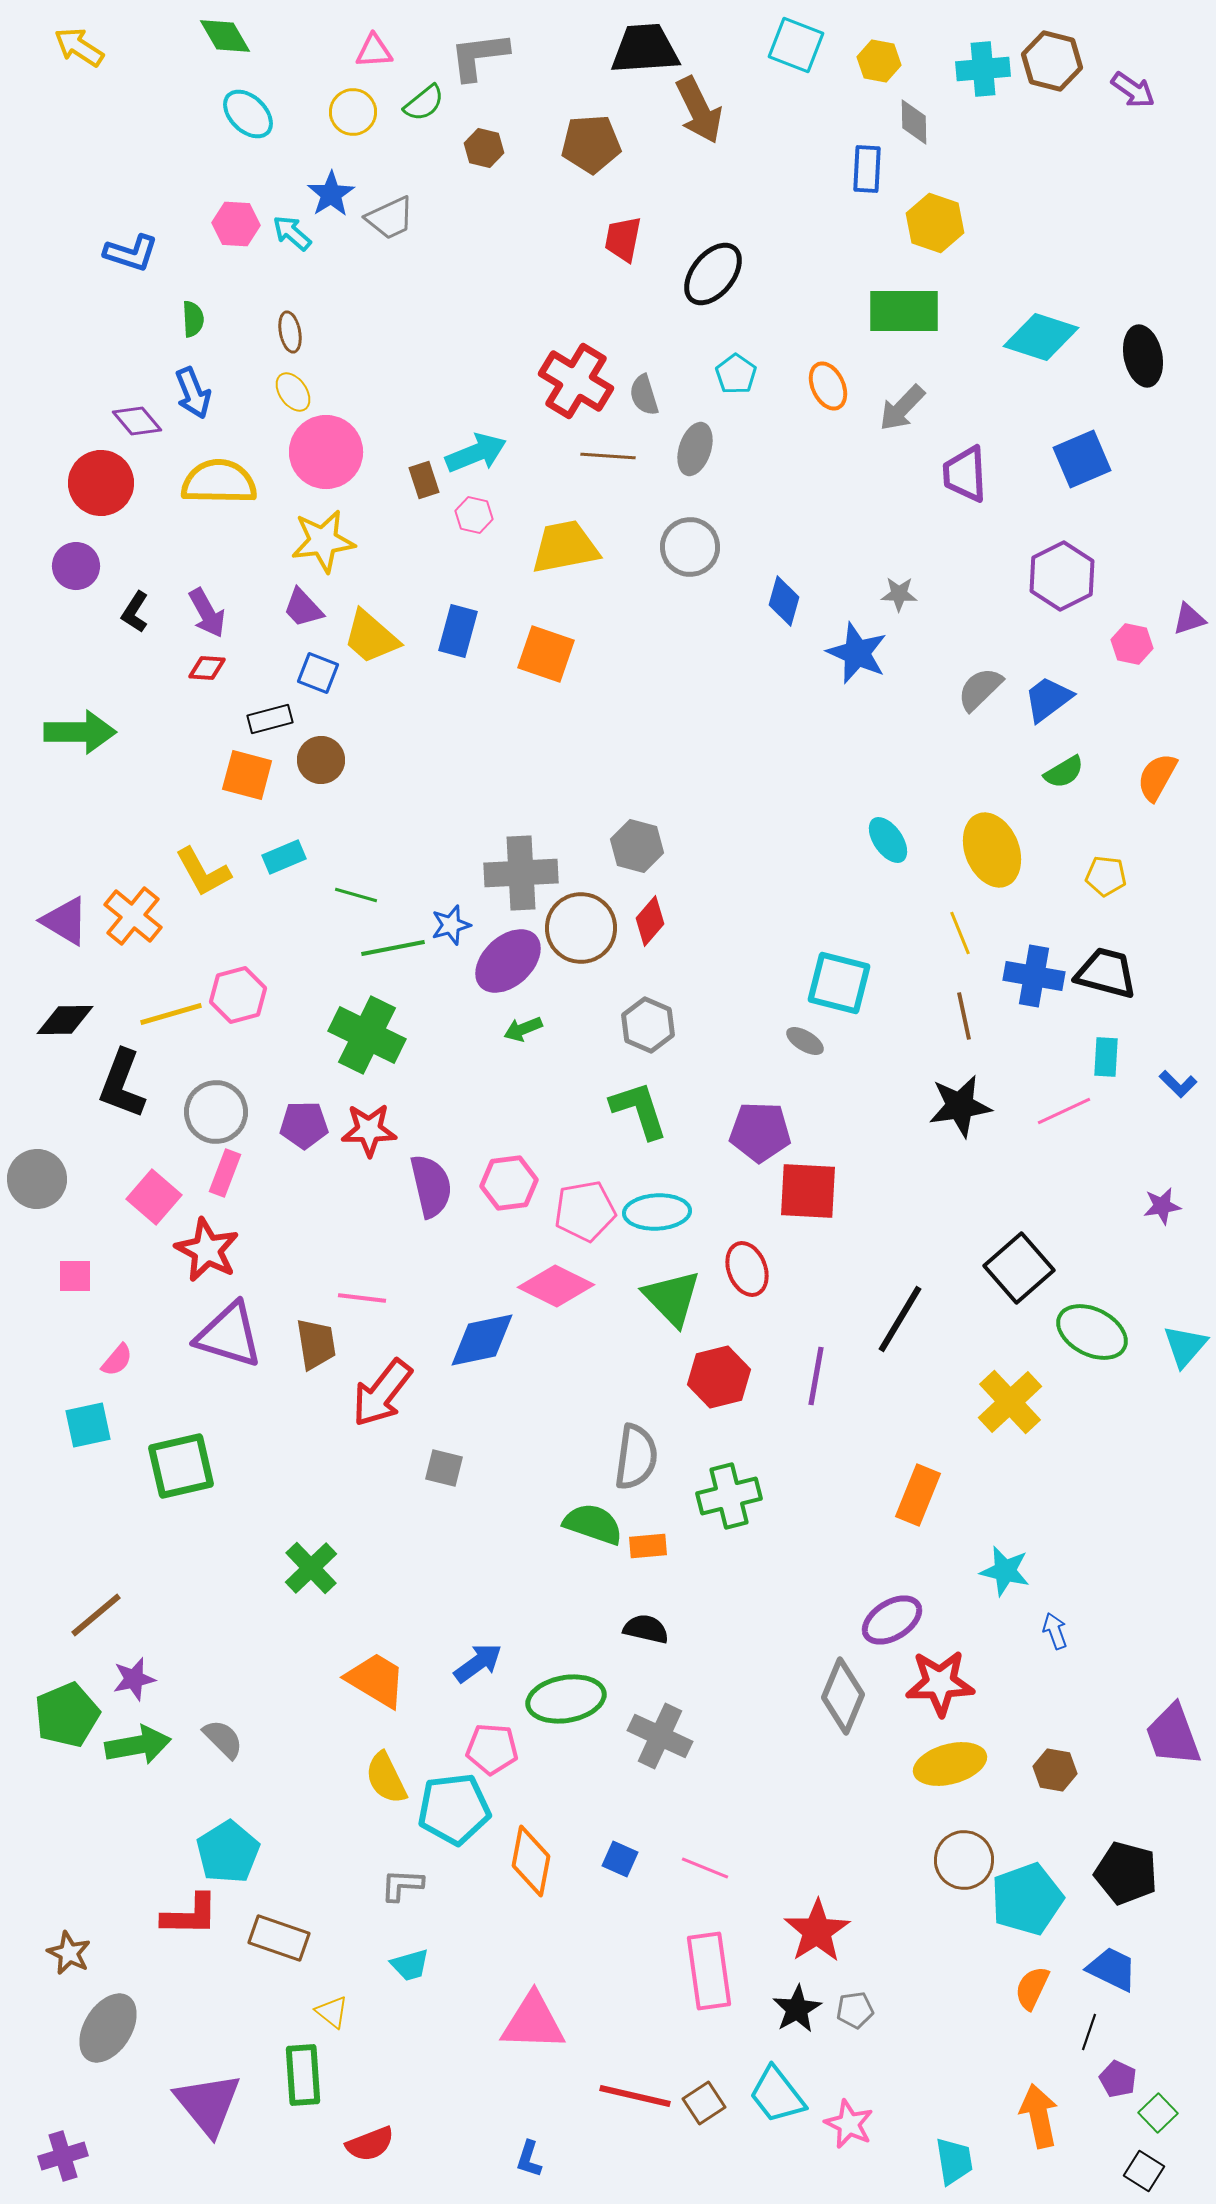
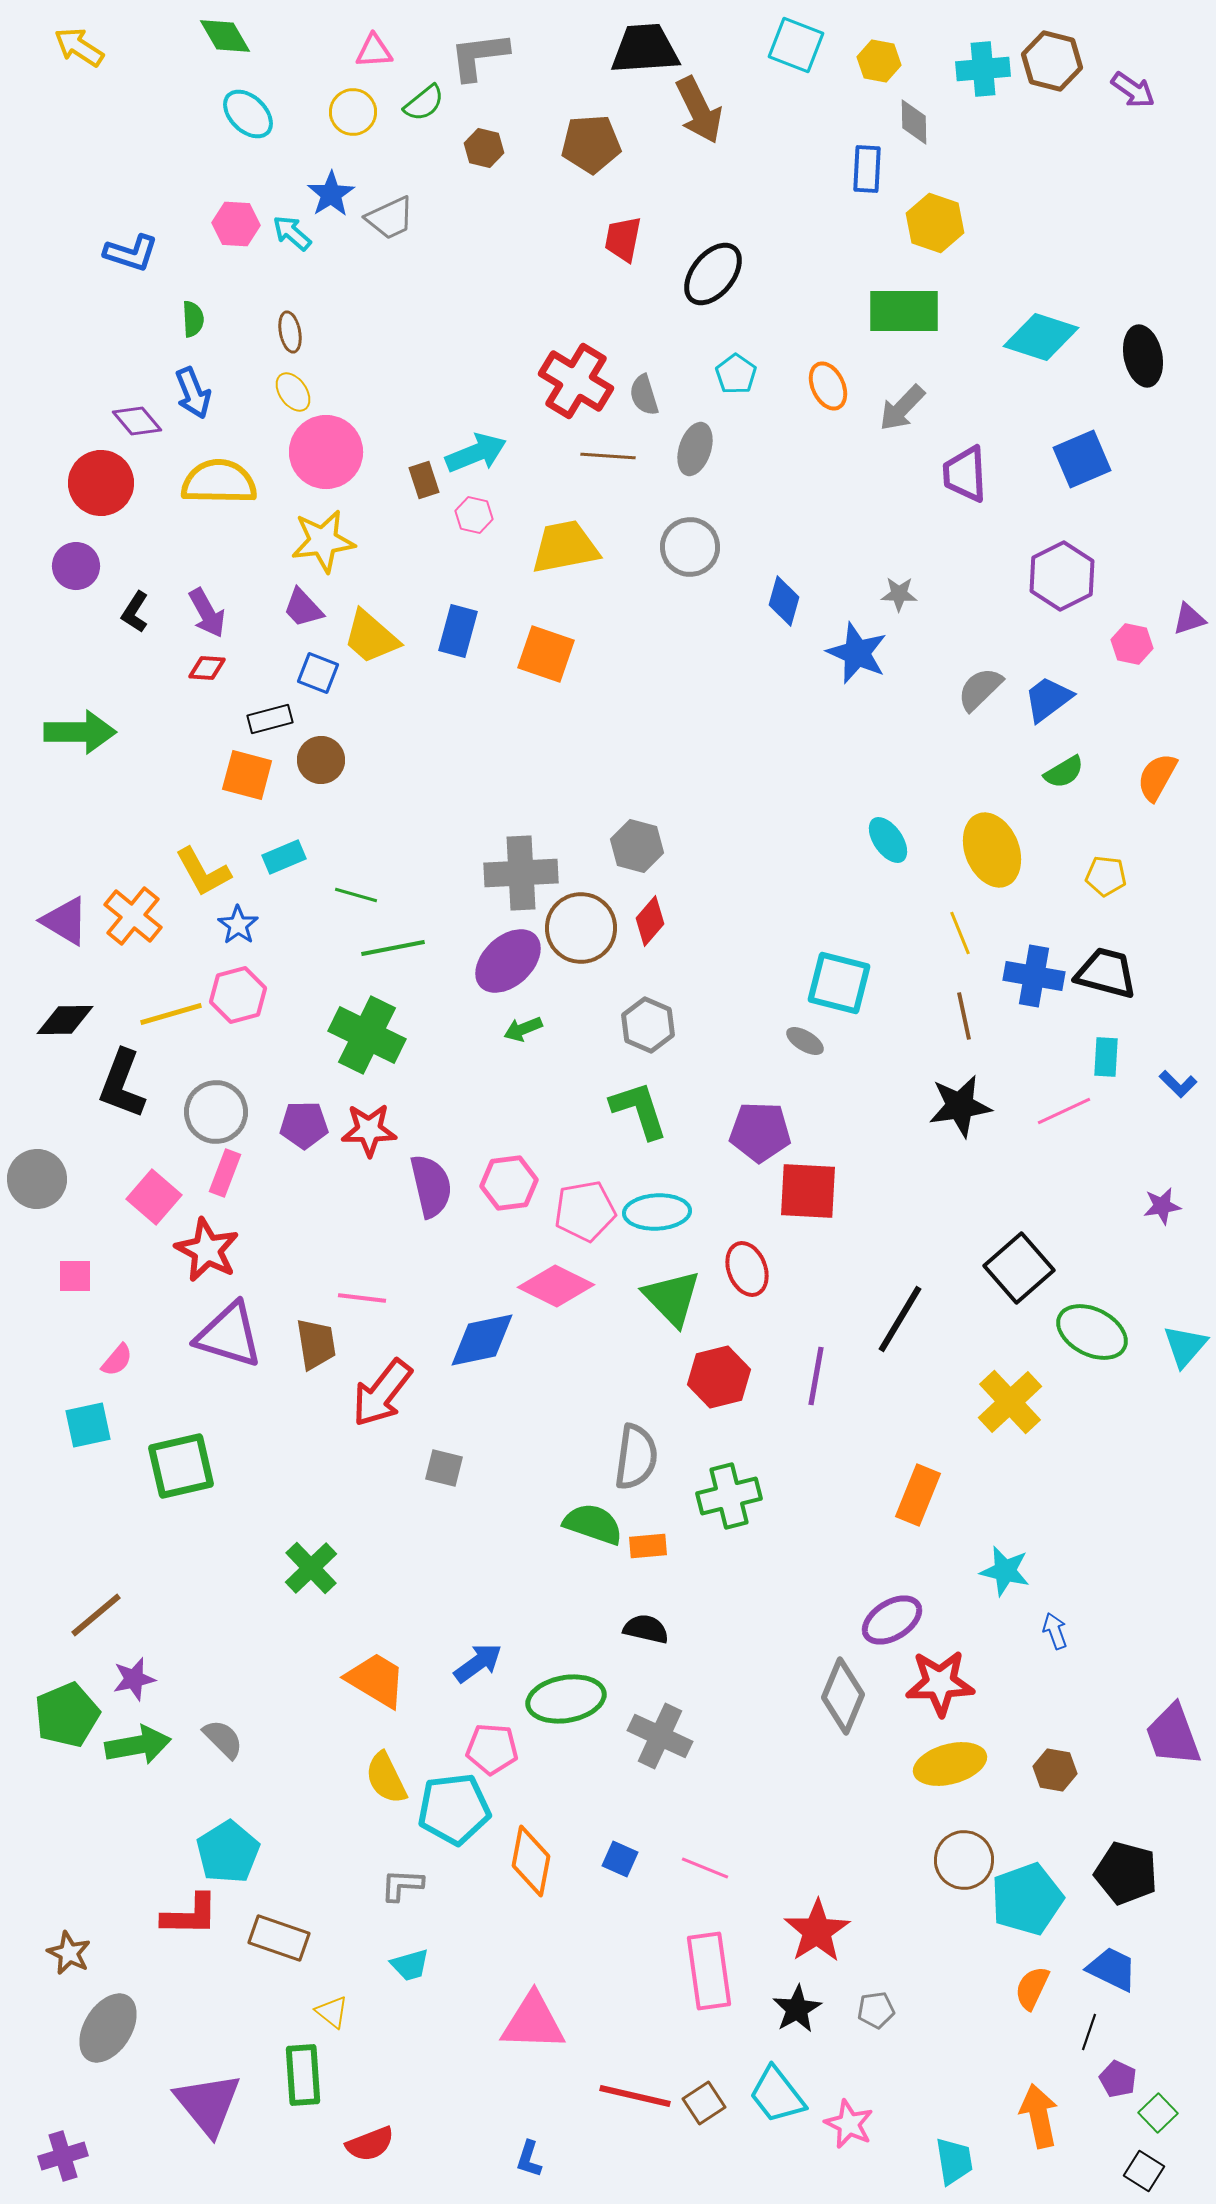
blue star at (451, 925): moved 213 px left; rotated 21 degrees counterclockwise
gray pentagon at (855, 2010): moved 21 px right
